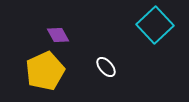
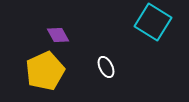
cyan square: moved 2 px left, 3 px up; rotated 15 degrees counterclockwise
white ellipse: rotated 15 degrees clockwise
